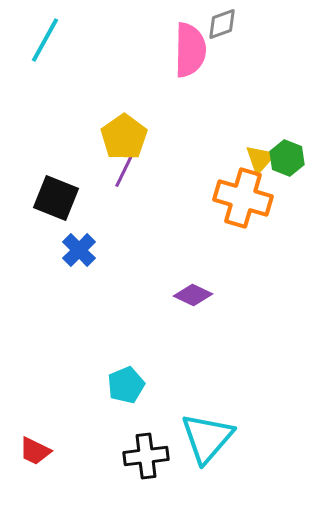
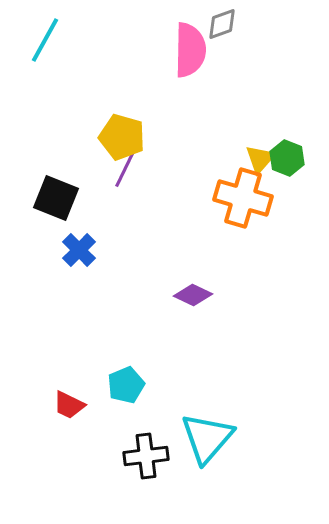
yellow pentagon: moved 2 px left; rotated 21 degrees counterclockwise
red trapezoid: moved 34 px right, 46 px up
